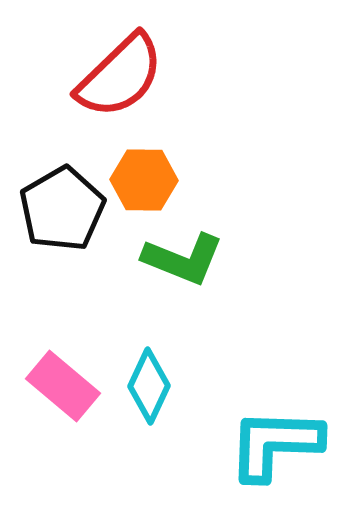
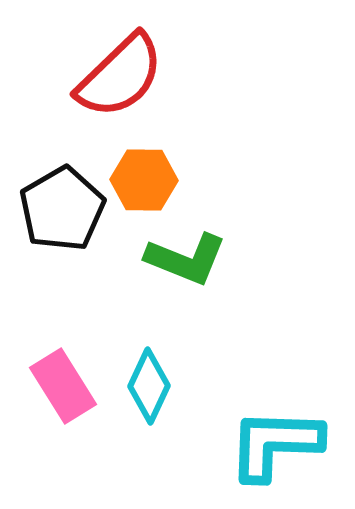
green L-shape: moved 3 px right
pink rectangle: rotated 18 degrees clockwise
